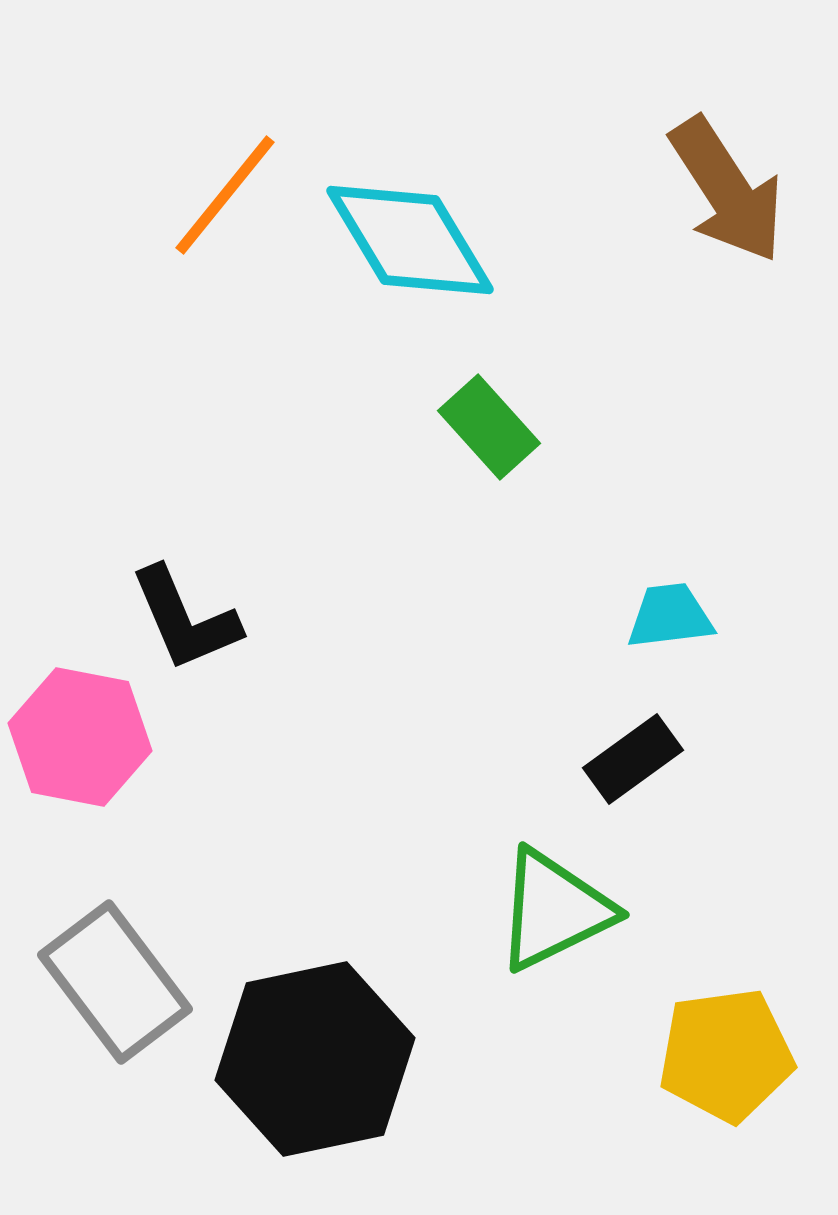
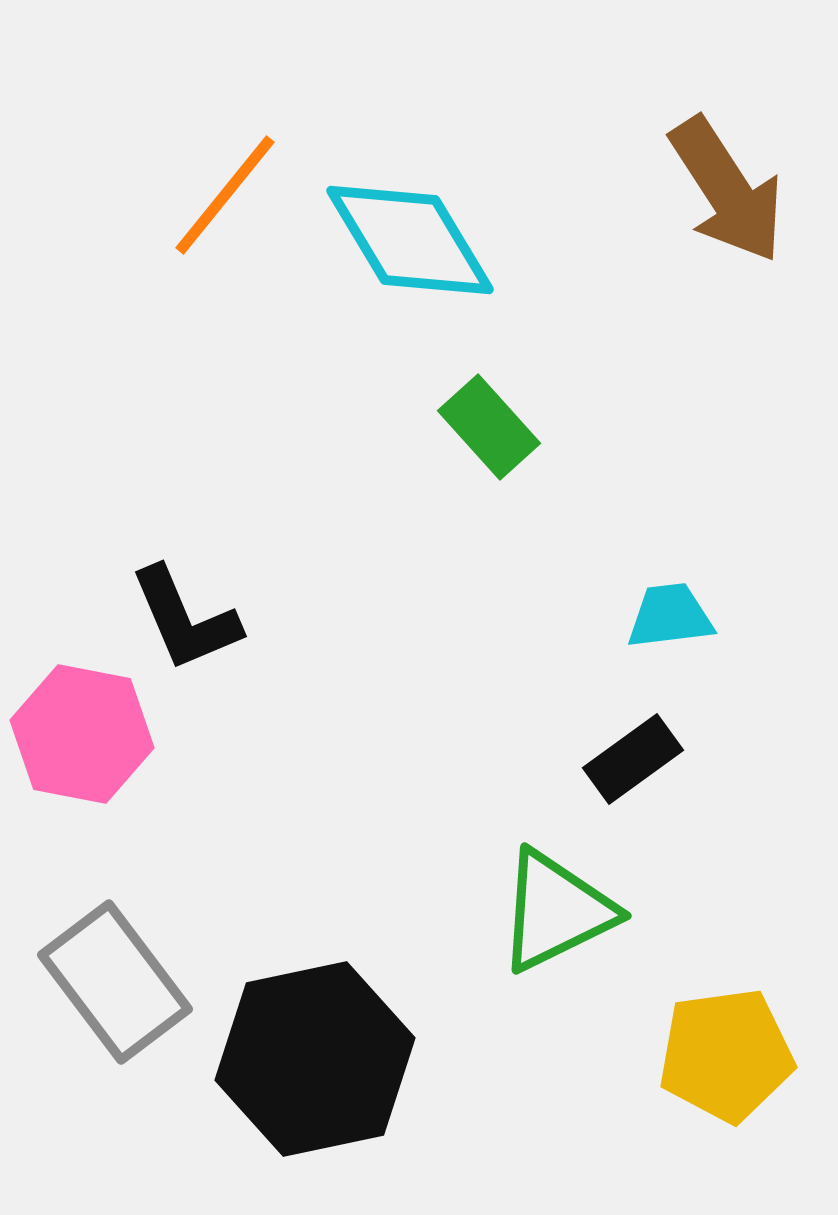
pink hexagon: moved 2 px right, 3 px up
green triangle: moved 2 px right, 1 px down
